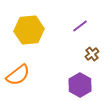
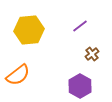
purple hexagon: moved 1 px down
